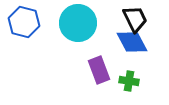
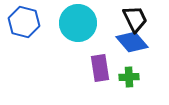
blue diamond: rotated 12 degrees counterclockwise
purple rectangle: moved 1 px right, 2 px up; rotated 12 degrees clockwise
green cross: moved 4 px up; rotated 12 degrees counterclockwise
